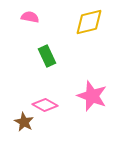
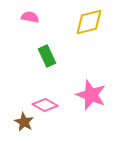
pink star: moved 1 px left, 1 px up
